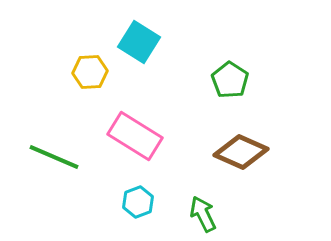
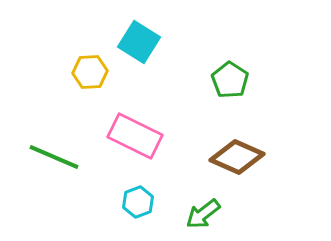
pink rectangle: rotated 6 degrees counterclockwise
brown diamond: moved 4 px left, 5 px down
green arrow: rotated 102 degrees counterclockwise
